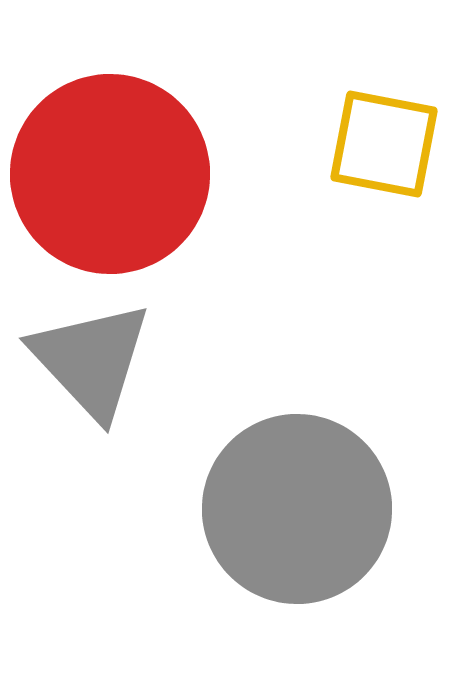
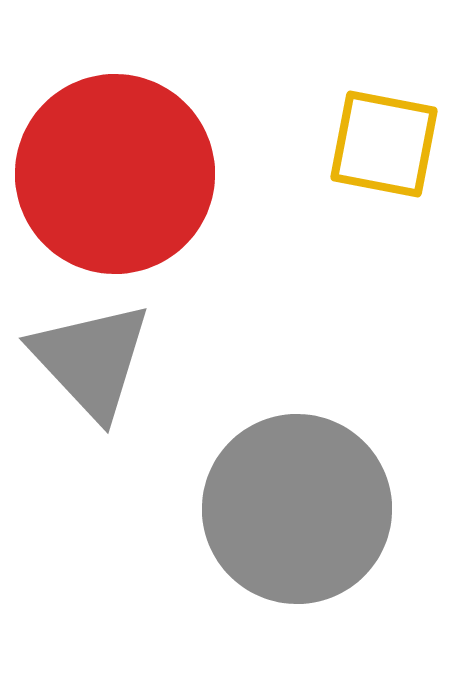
red circle: moved 5 px right
